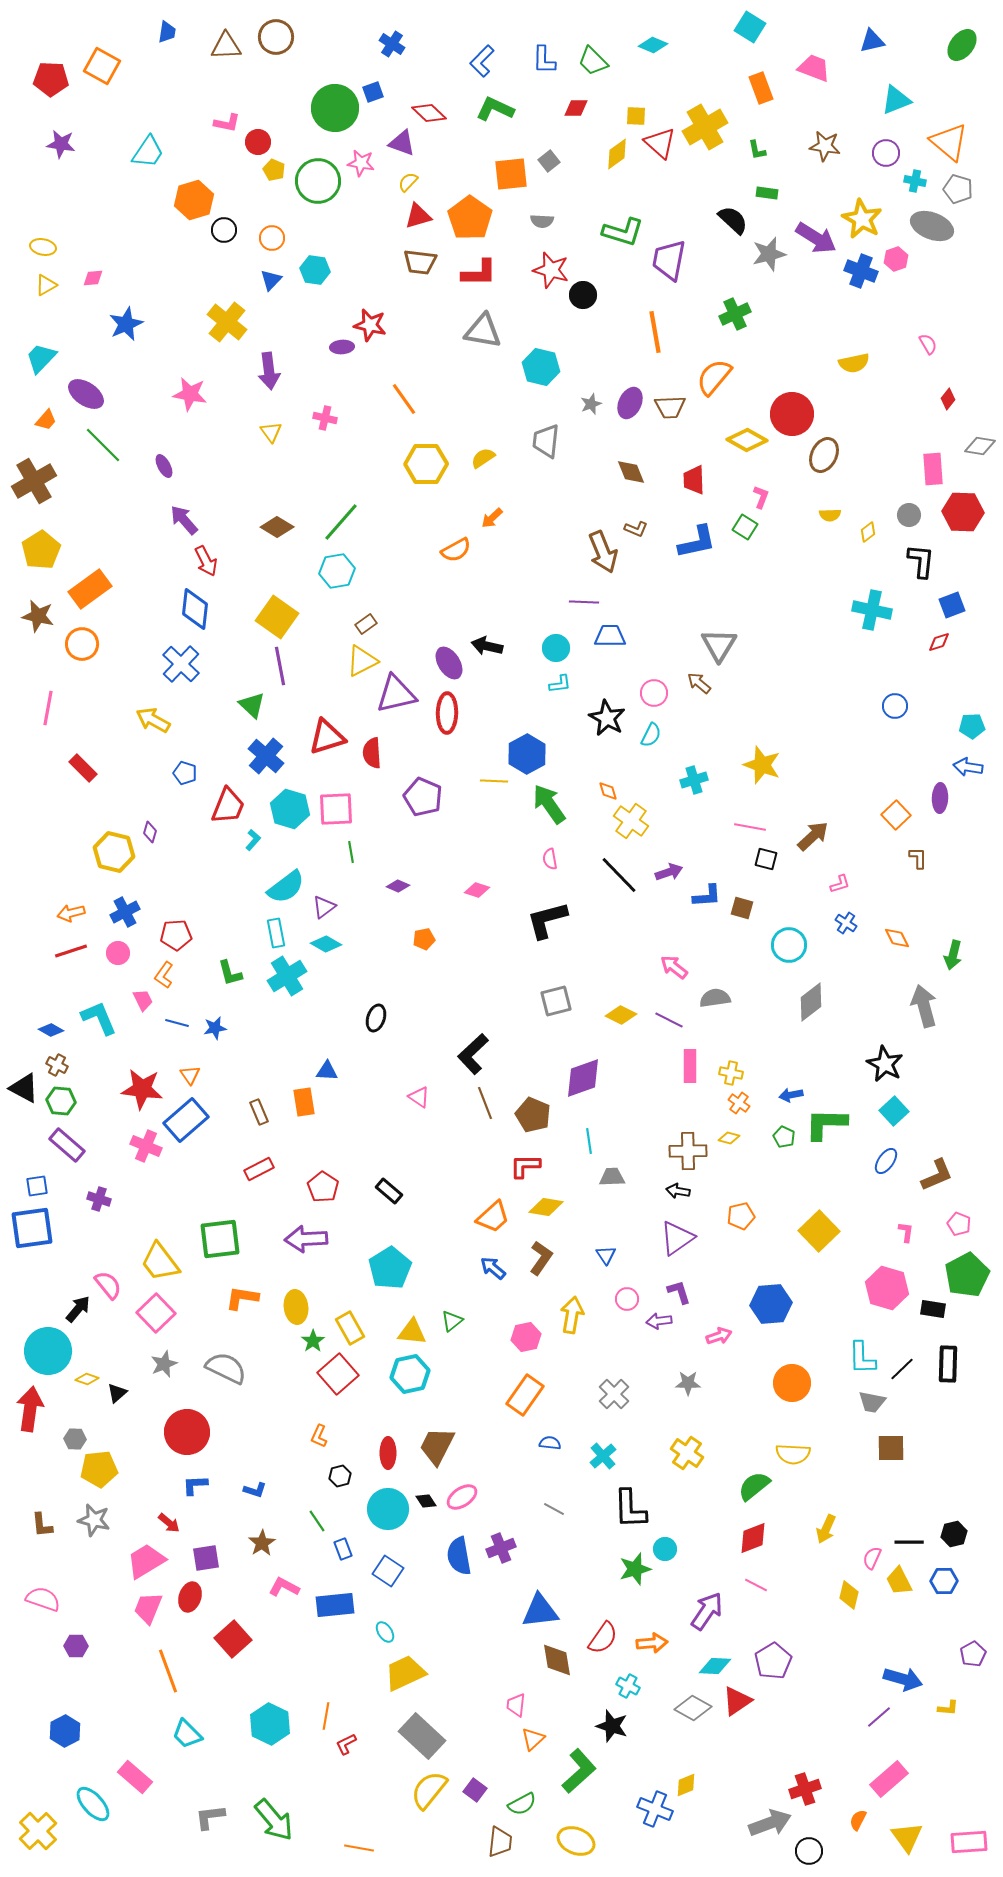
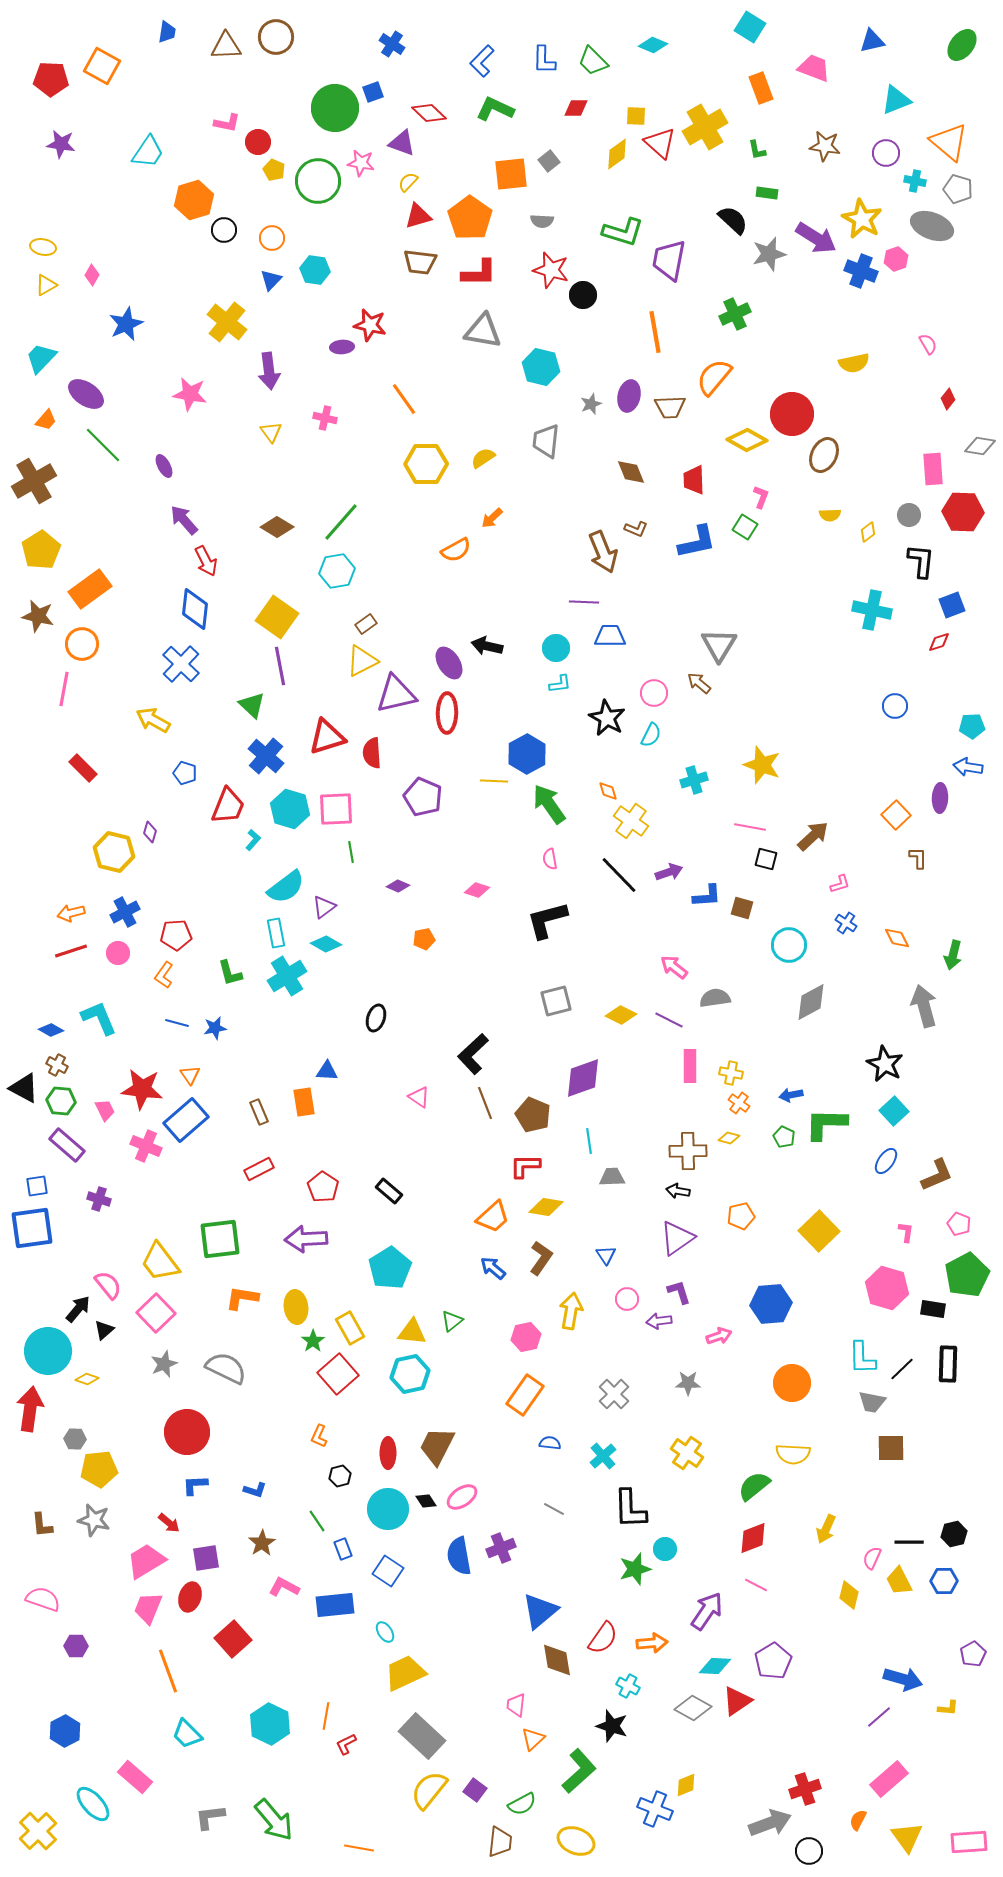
pink diamond at (93, 278): moved 1 px left, 3 px up; rotated 55 degrees counterclockwise
purple ellipse at (630, 403): moved 1 px left, 7 px up; rotated 12 degrees counterclockwise
pink line at (48, 708): moved 16 px right, 19 px up
pink trapezoid at (143, 1000): moved 38 px left, 110 px down
gray diamond at (811, 1002): rotated 9 degrees clockwise
yellow arrow at (572, 1315): moved 1 px left, 4 px up
black triangle at (117, 1393): moved 13 px left, 63 px up
blue triangle at (540, 1611): rotated 33 degrees counterclockwise
